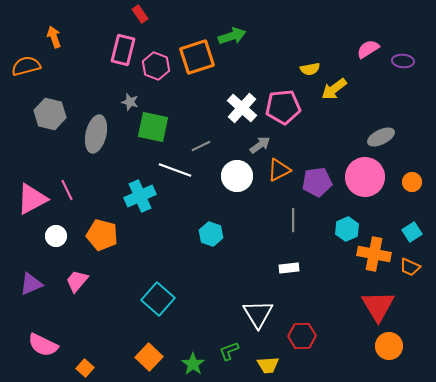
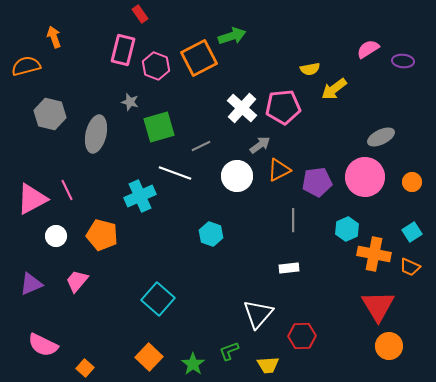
orange square at (197, 57): moved 2 px right, 1 px down; rotated 9 degrees counterclockwise
green square at (153, 127): moved 6 px right; rotated 28 degrees counterclockwise
white line at (175, 170): moved 3 px down
white triangle at (258, 314): rotated 12 degrees clockwise
